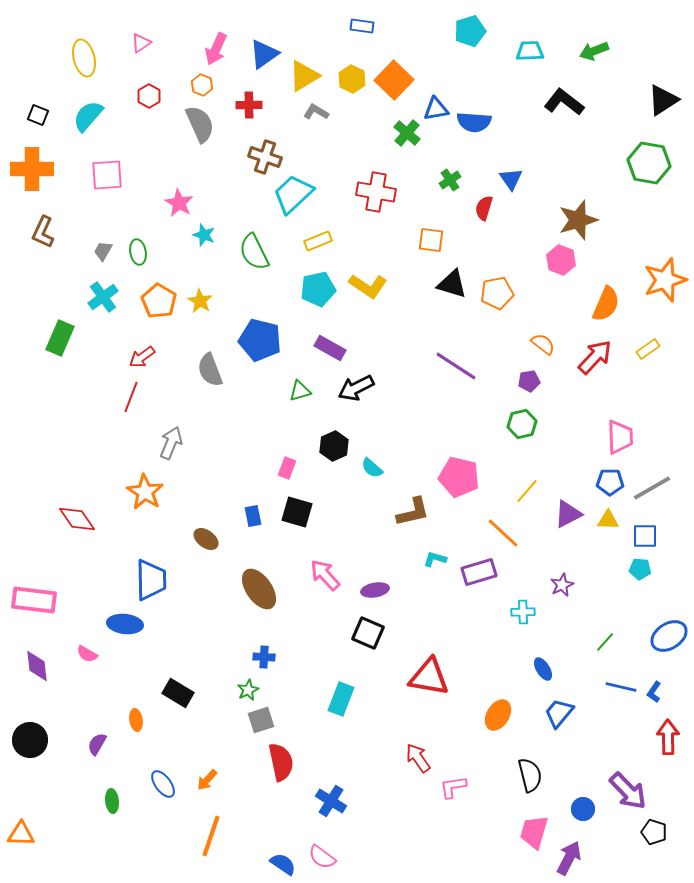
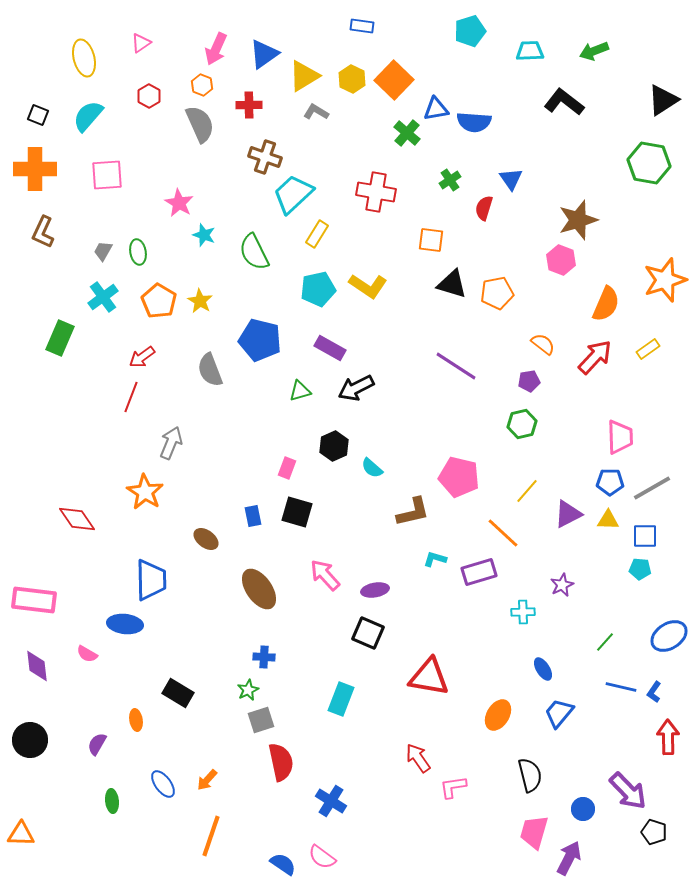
orange cross at (32, 169): moved 3 px right
yellow rectangle at (318, 241): moved 1 px left, 7 px up; rotated 36 degrees counterclockwise
